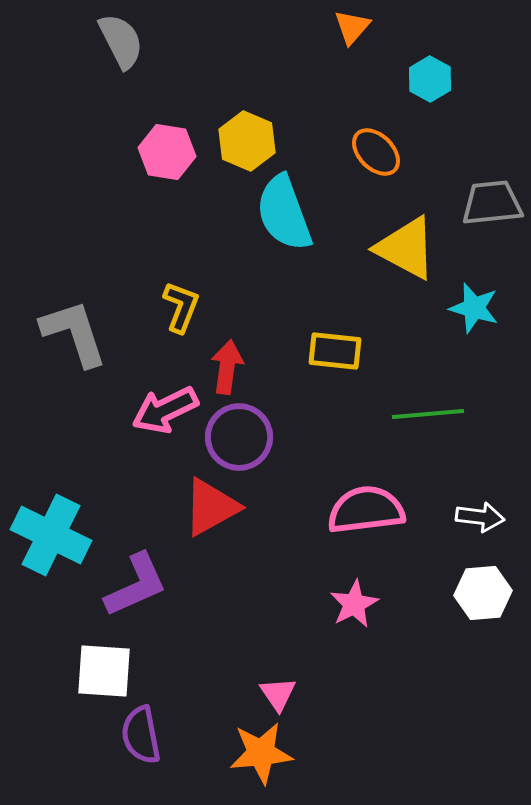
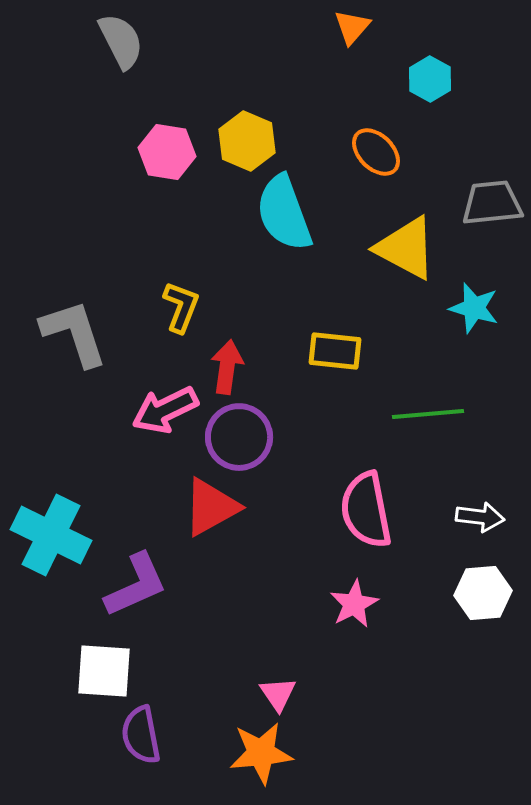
pink semicircle: rotated 94 degrees counterclockwise
